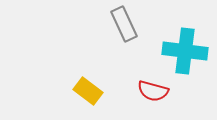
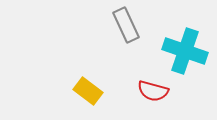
gray rectangle: moved 2 px right, 1 px down
cyan cross: rotated 12 degrees clockwise
